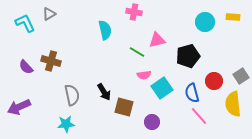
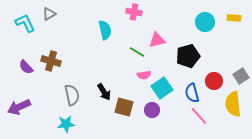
yellow rectangle: moved 1 px right, 1 px down
purple circle: moved 12 px up
